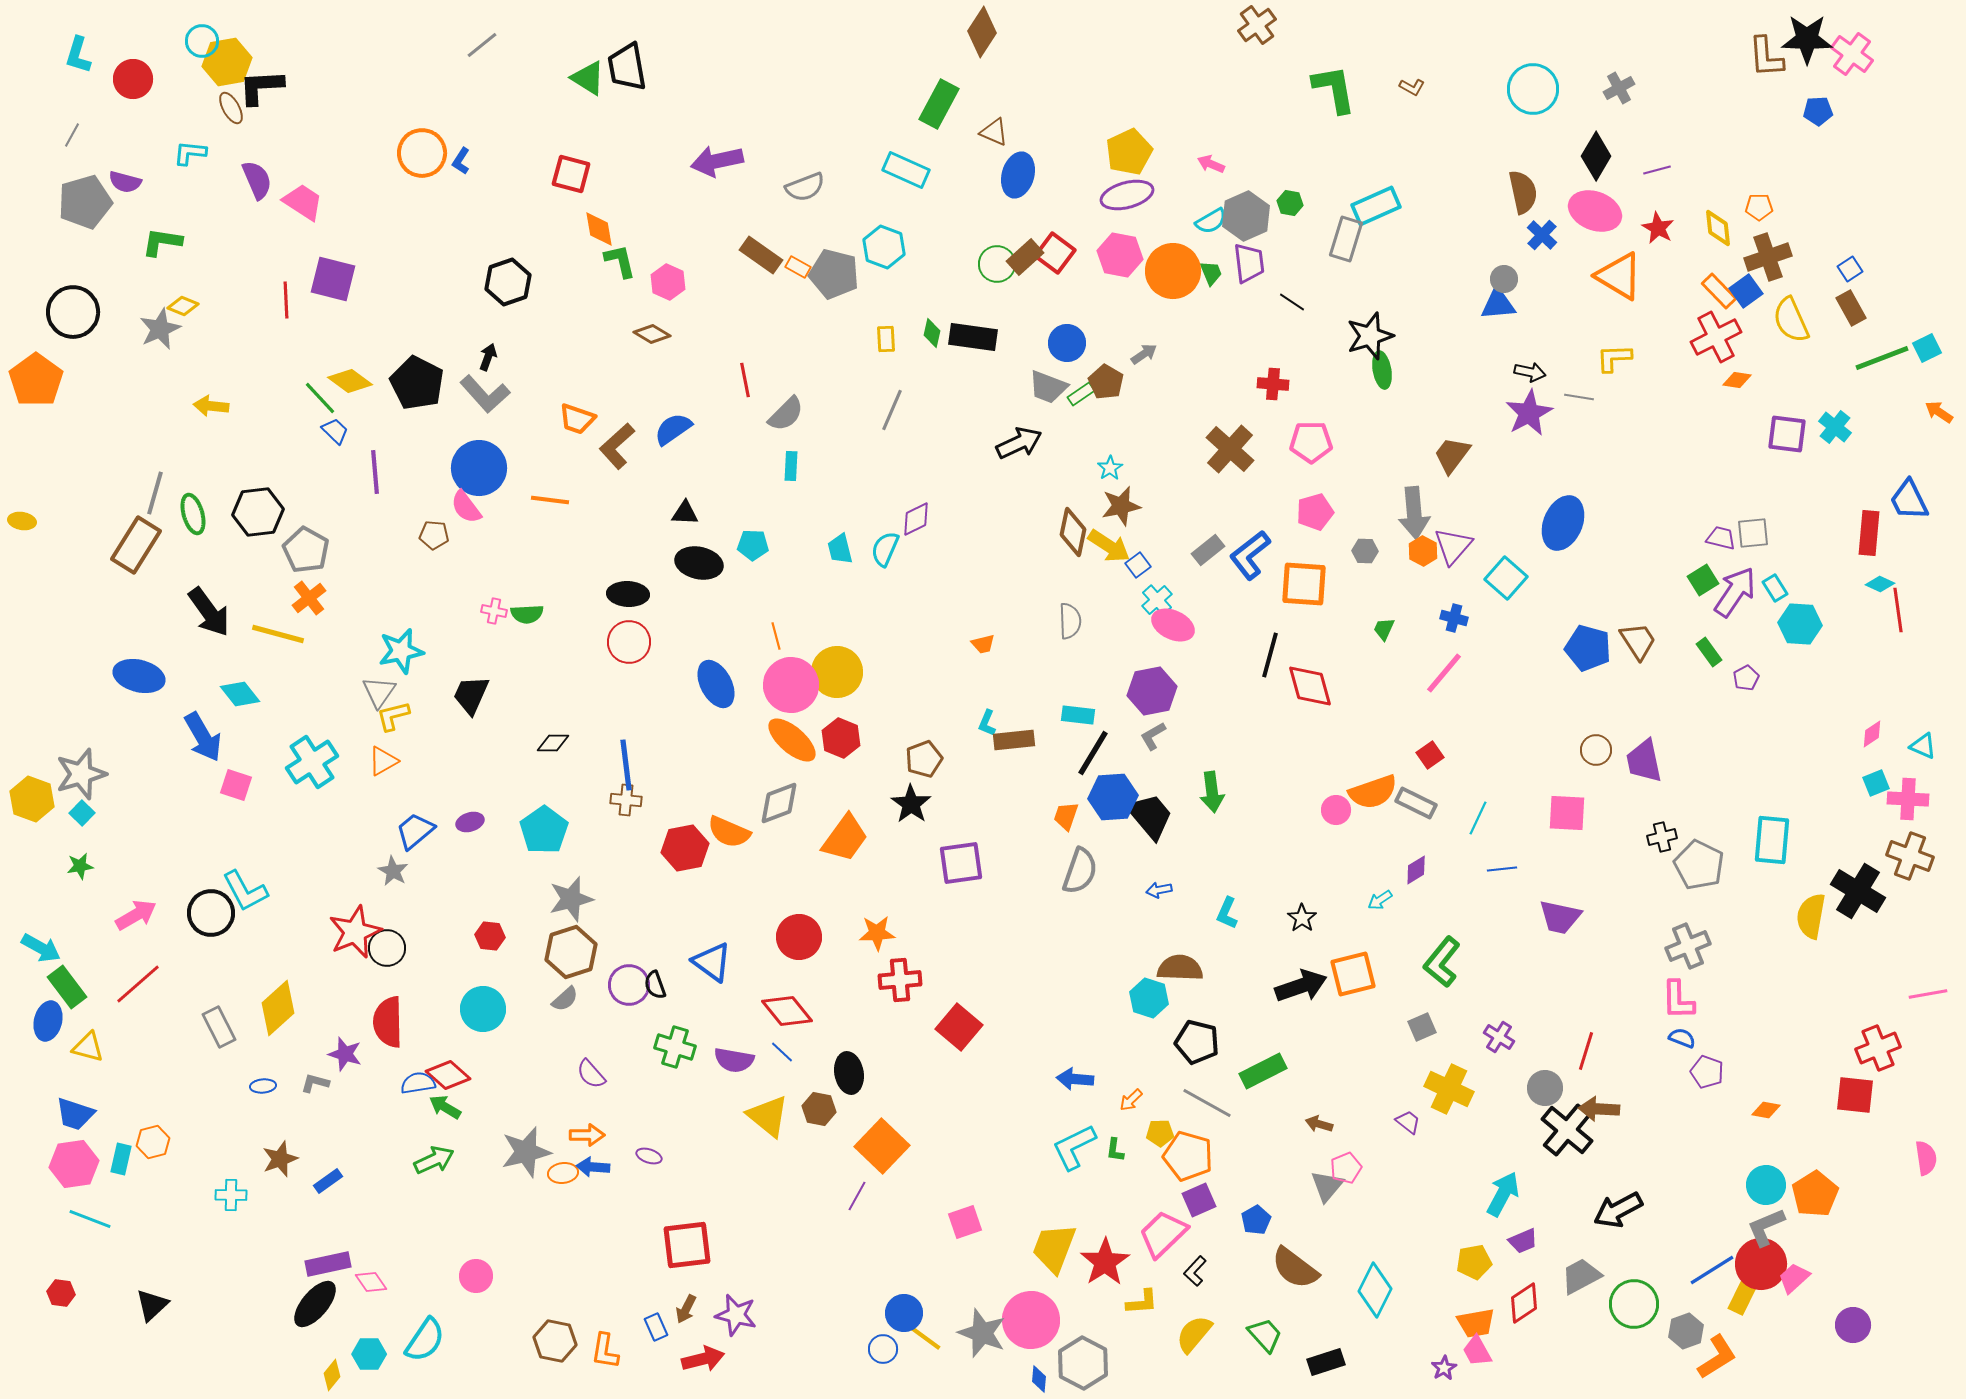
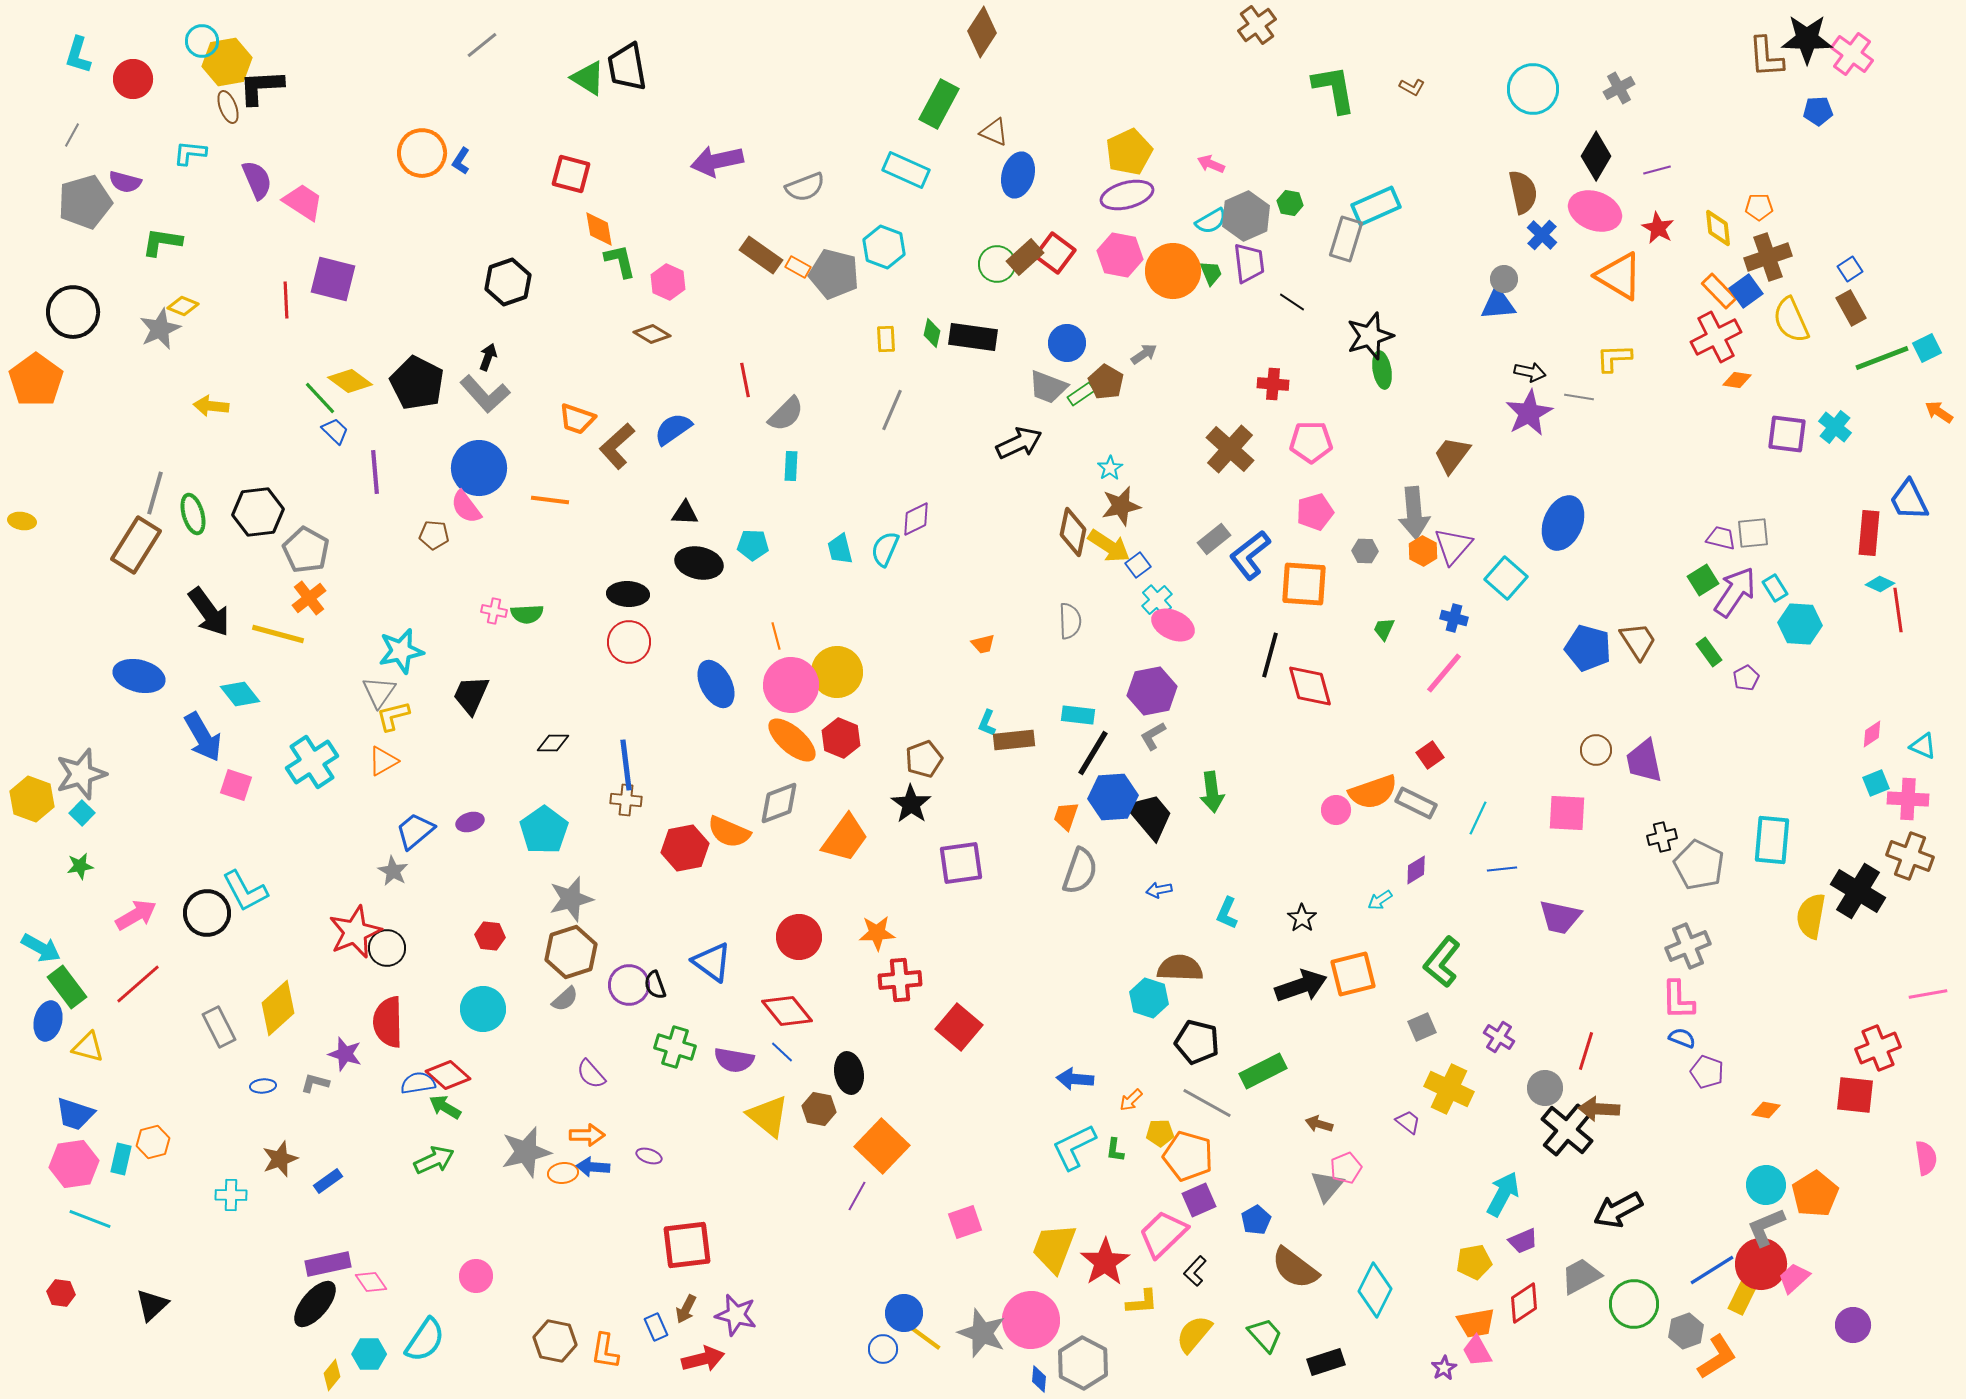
brown ellipse at (231, 108): moved 3 px left, 1 px up; rotated 8 degrees clockwise
gray rectangle at (1208, 550): moved 6 px right, 11 px up
black circle at (211, 913): moved 4 px left
